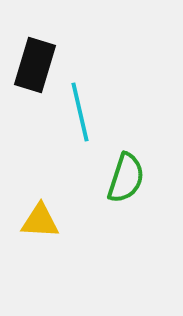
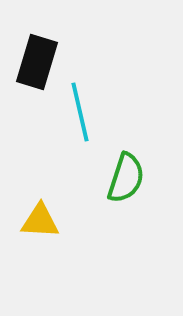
black rectangle: moved 2 px right, 3 px up
